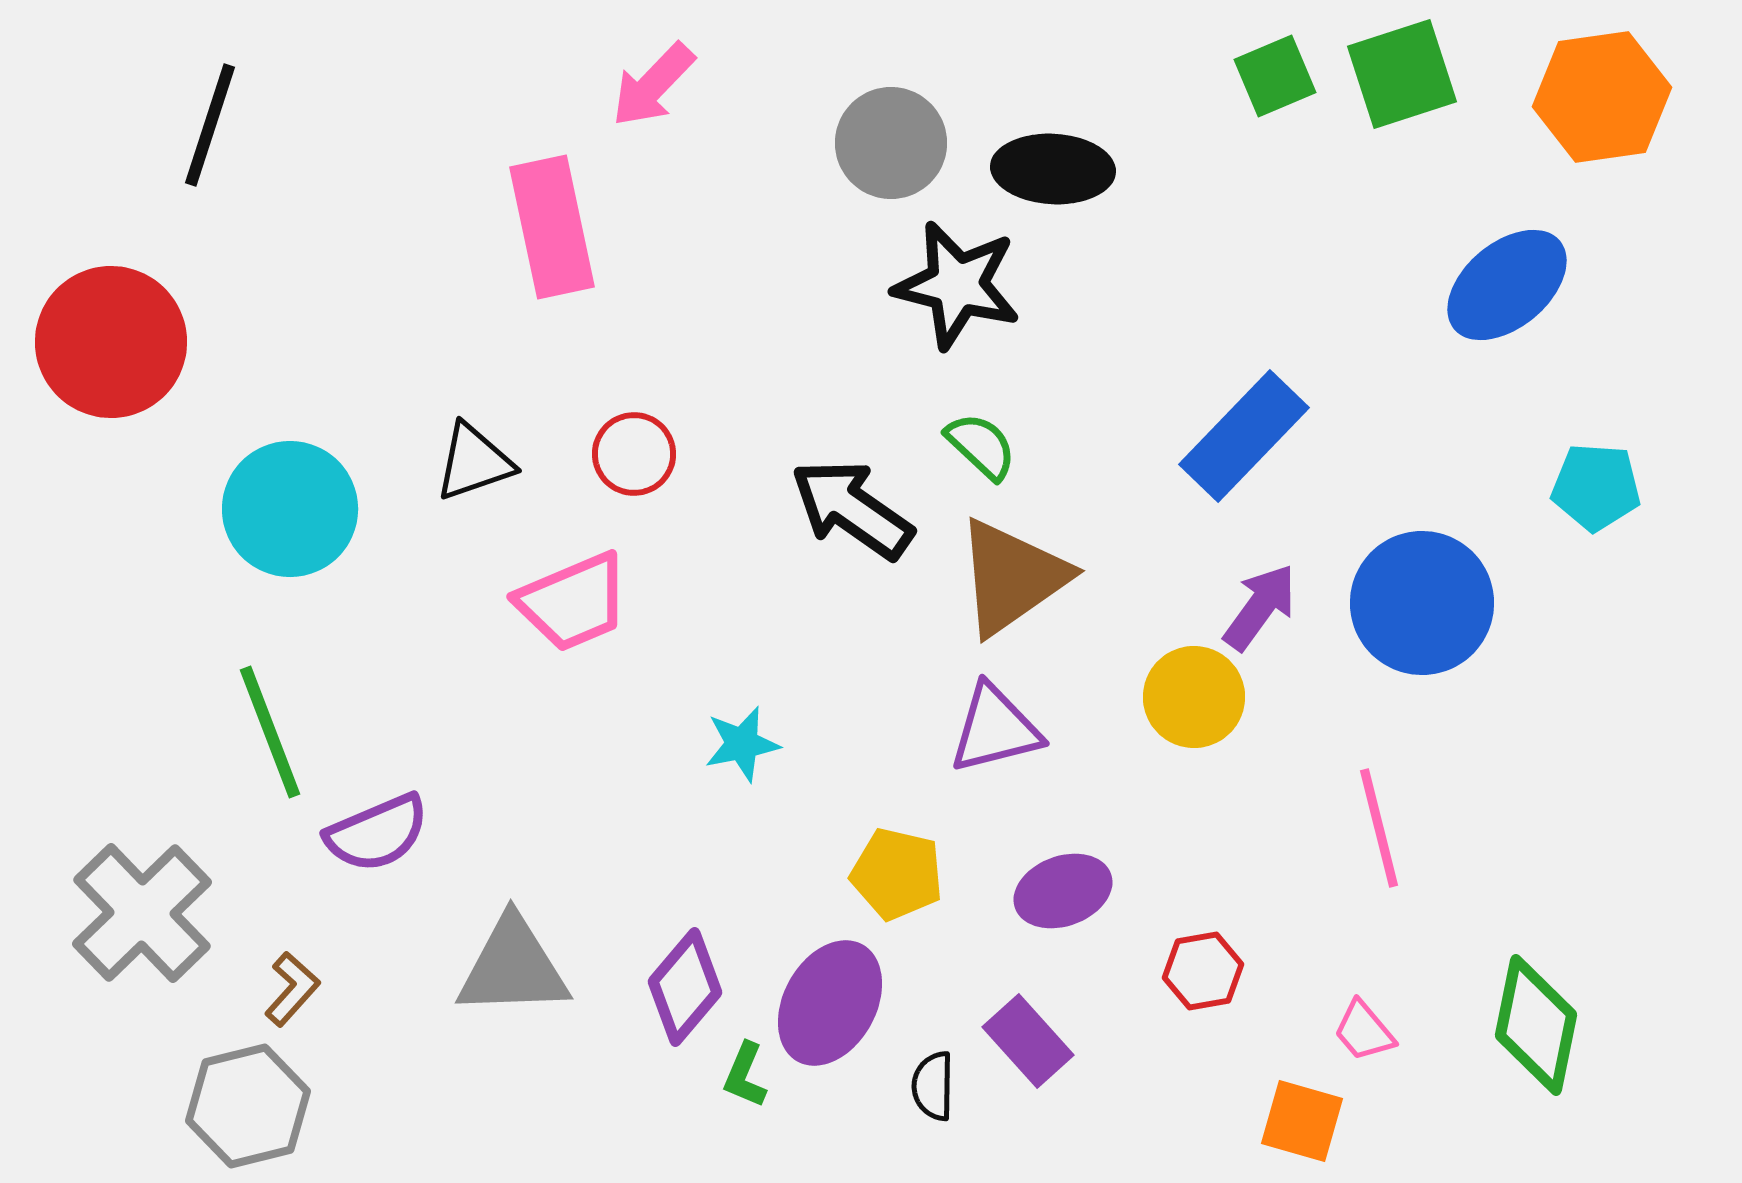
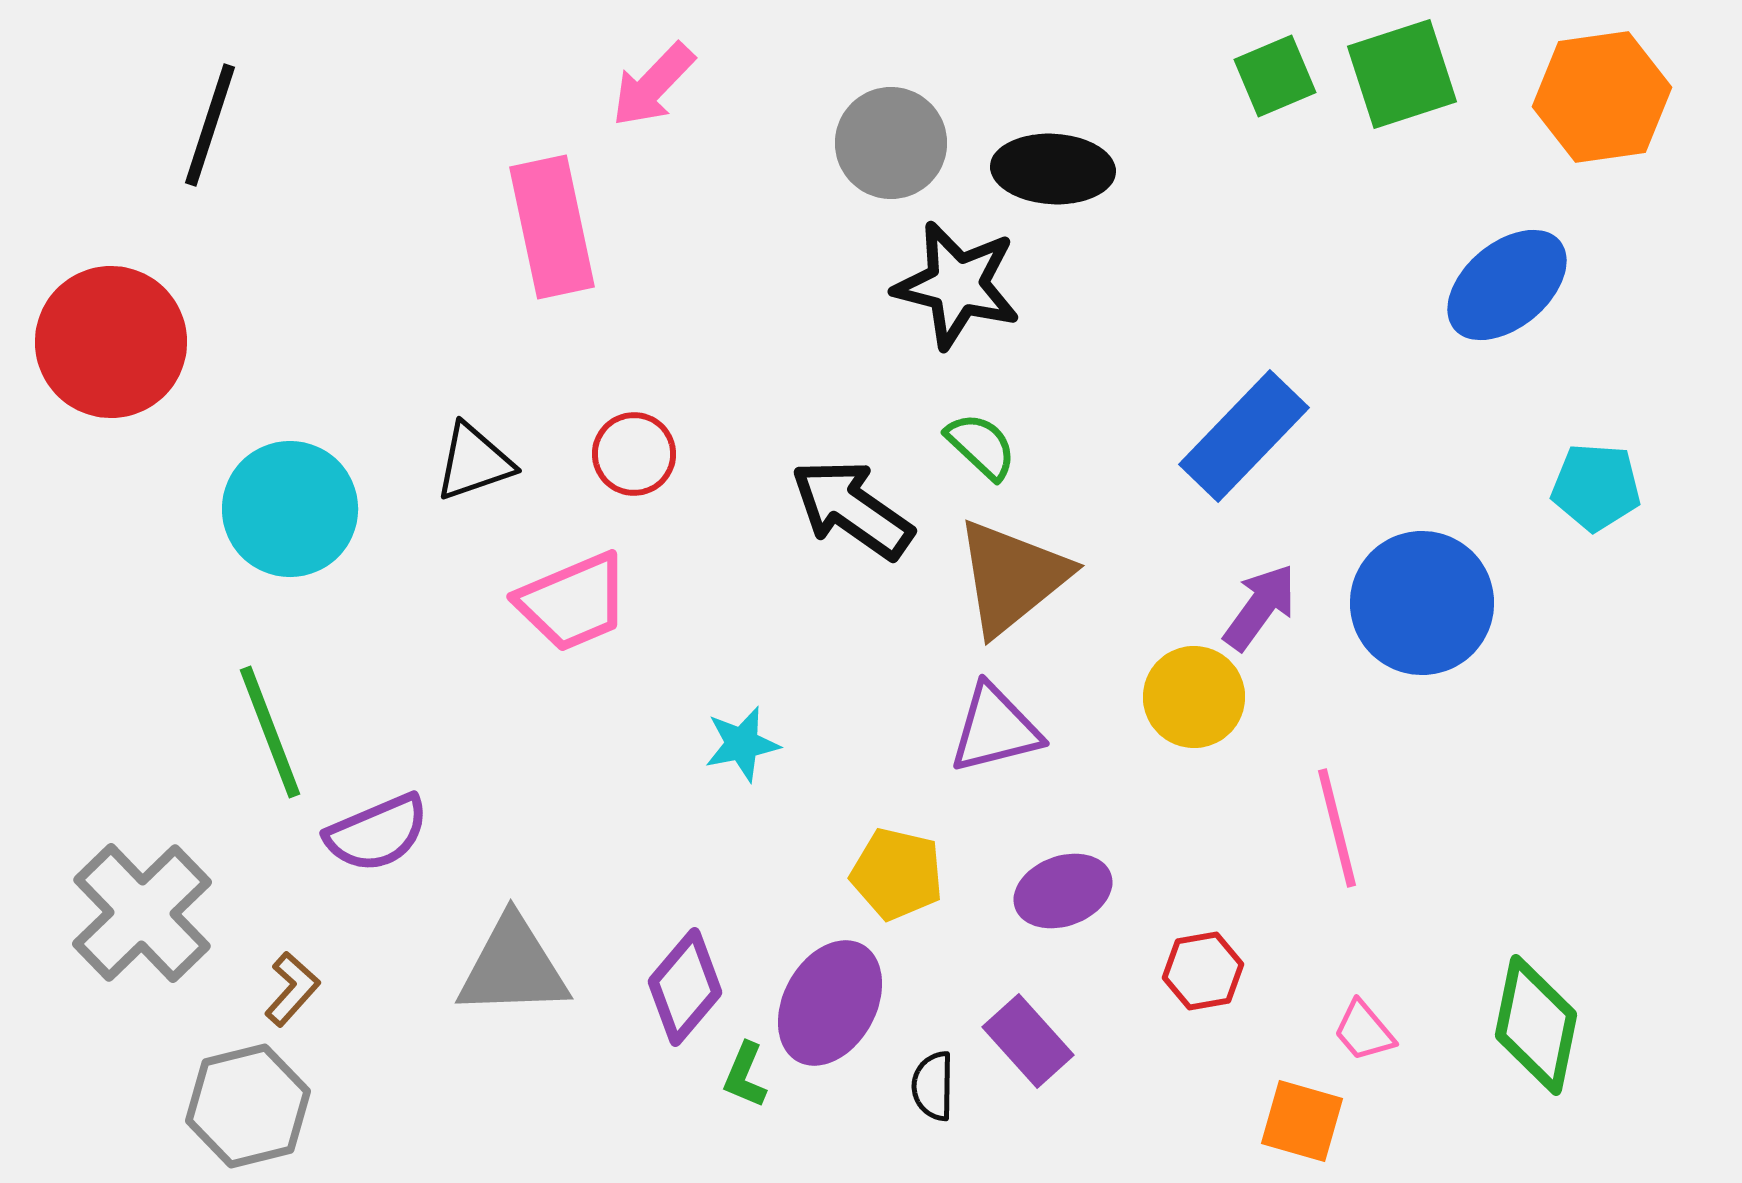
brown triangle at (1012, 577): rotated 4 degrees counterclockwise
pink line at (1379, 828): moved 42 px left
